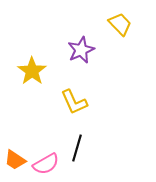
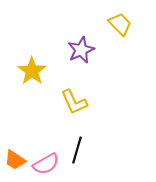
black line: moved 2 px down
